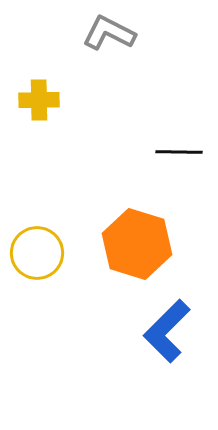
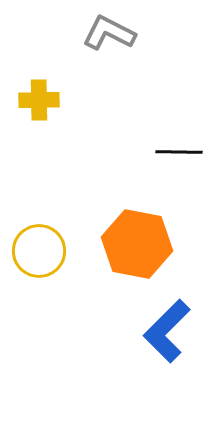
orange hexagon: rotated 6 degrees counterclockwise
yellow circle: moved 2 px right, 2 px up
